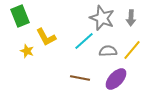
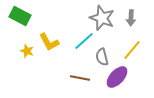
green rectangle: rotated 40 degrees counterclockwise
yellow L-shape: moved 3 px right, 5 px down
gray semicircle: moved 6 px left, 6 px down; rotated 102 degrees counterclockwise
purple ellipse: moved 1 px right, 2 px up
